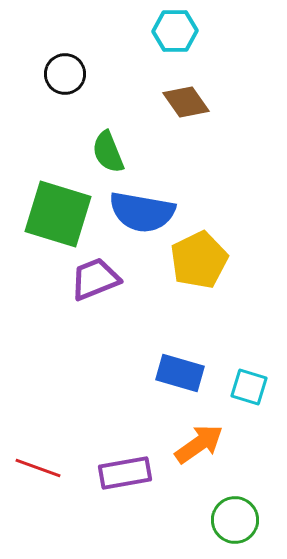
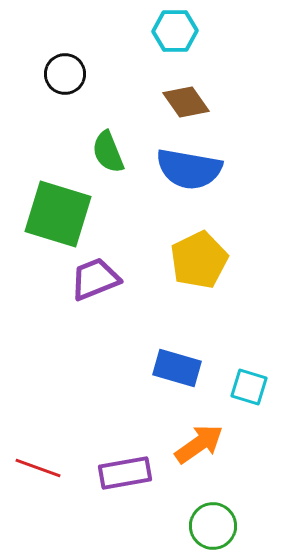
blue semicircle: moved 47 px right, 43 px up
blue rectangle: moved 3 px left, 5 px up
green circle: moved 22 px left, 6 px down
